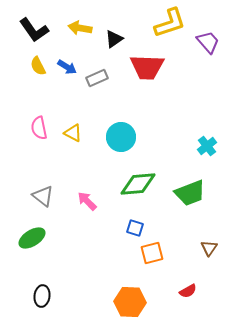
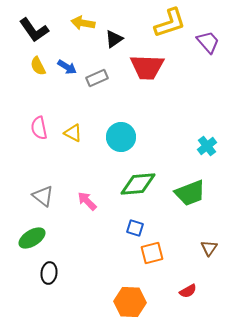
yellow arrow: moved 3 px right, 5 px up
black ellipse: moved 7 px right, 23 px up
